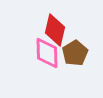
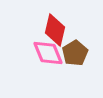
pink diamond: moved 1 px right; rotated 20 degrees counterclockwise
